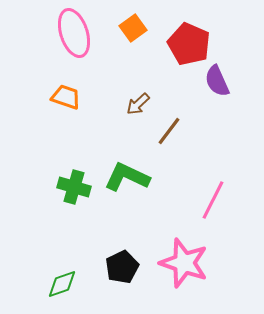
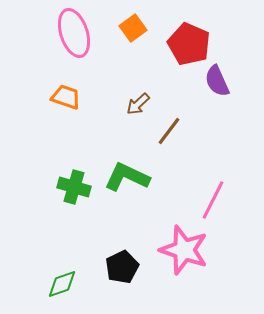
pink star: moved 13 px up
